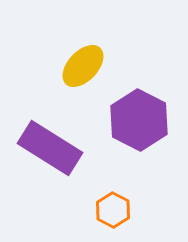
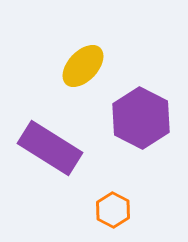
purple hexagon: moved 2 px right, 2 px up
